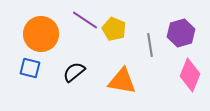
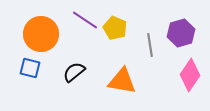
yellow pentagon: moved 1 px right, 1 px up
pink diamond: rotated 12 degrees clockwise
